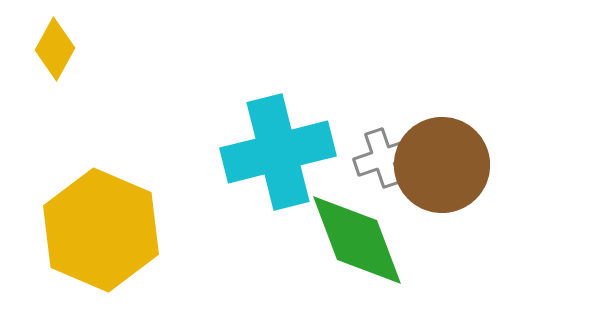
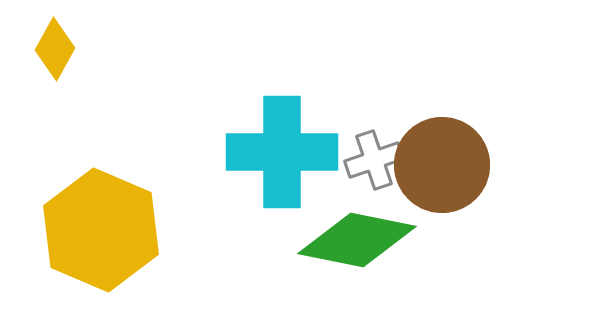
cyan cross: moved 4 px right; rotated 14 degrees clockwise
gray cross: moved 9 px left, 2 px down
green diamond: rotated 58 degrees counterclockwise
